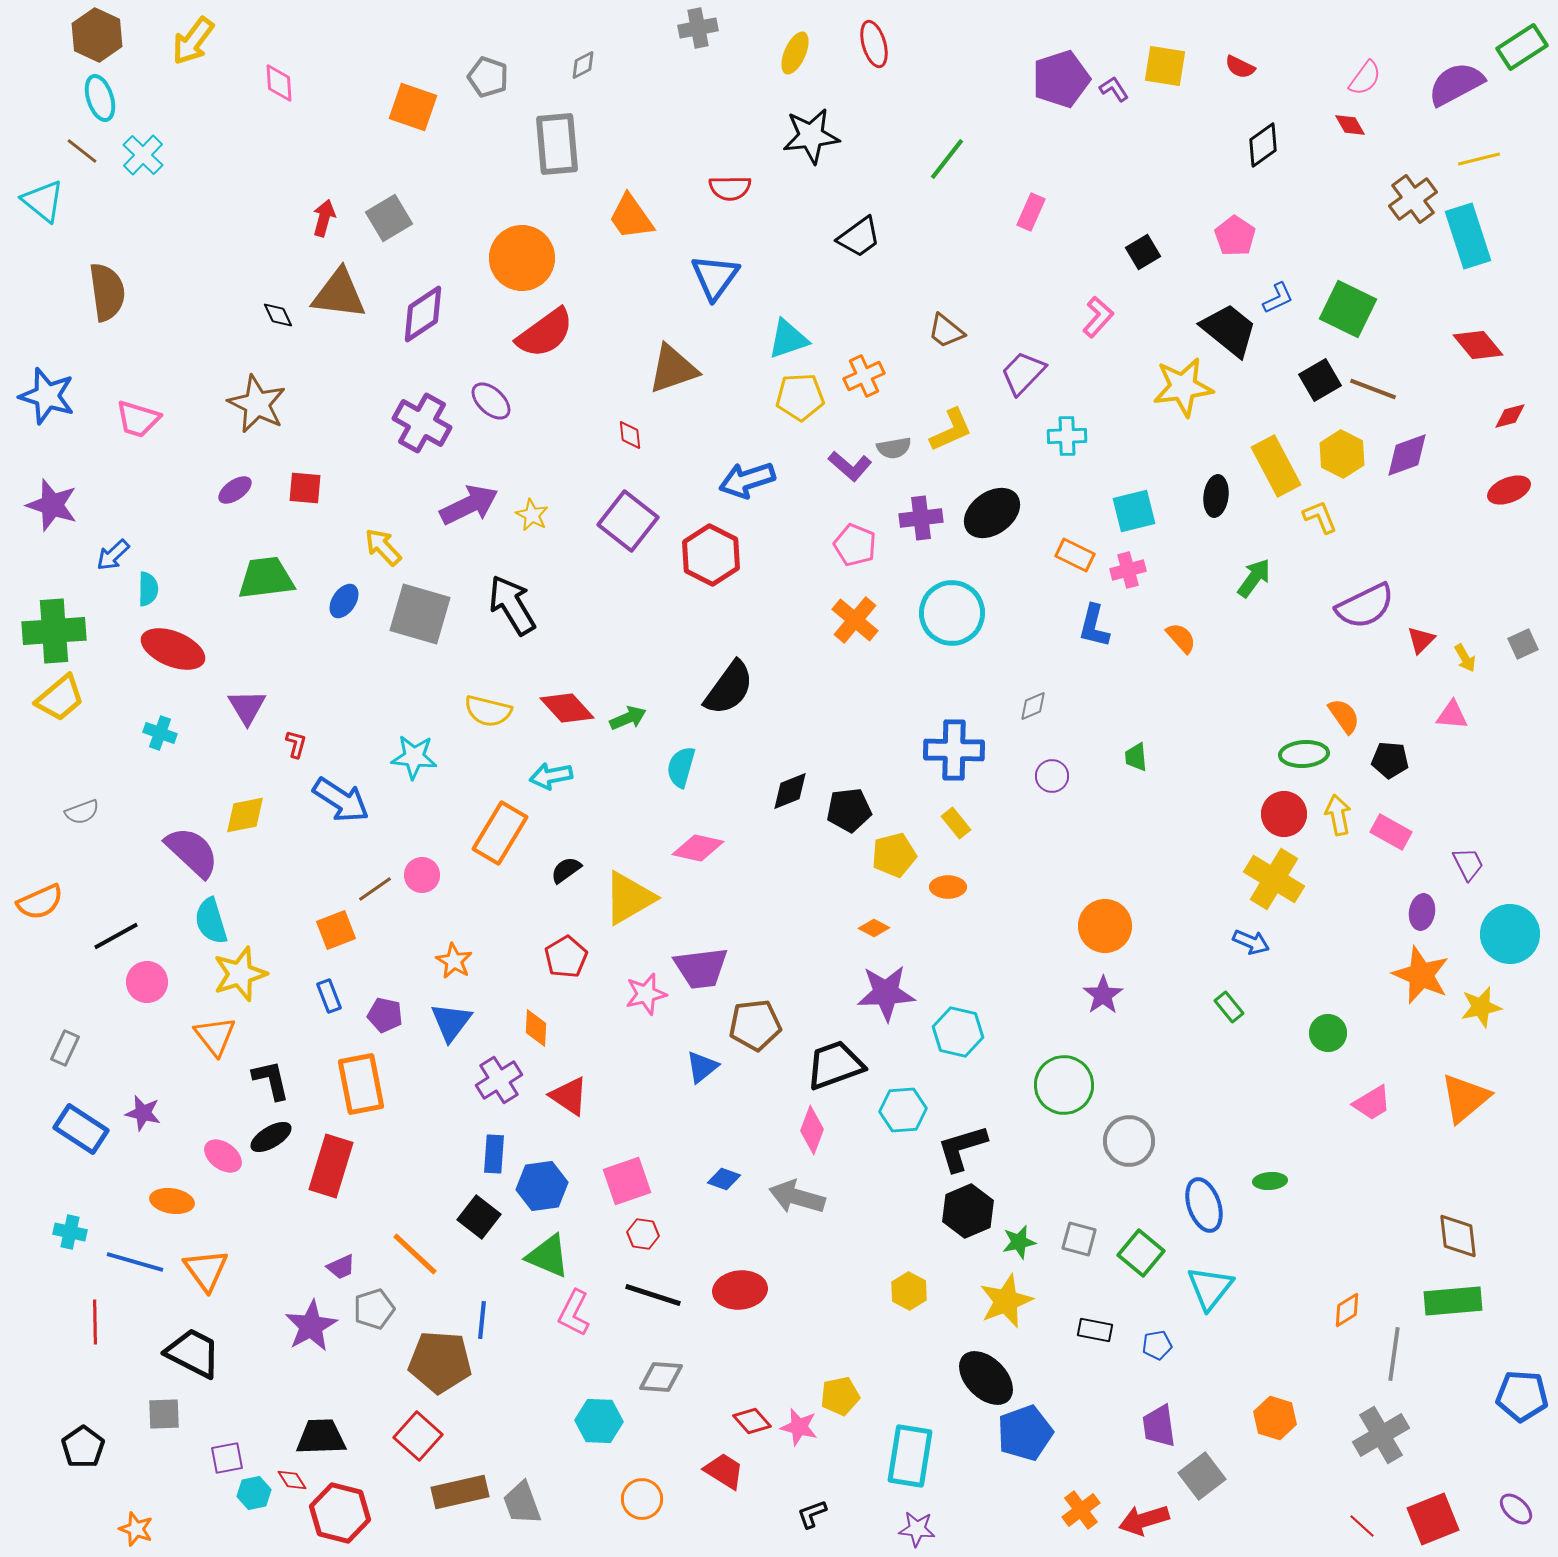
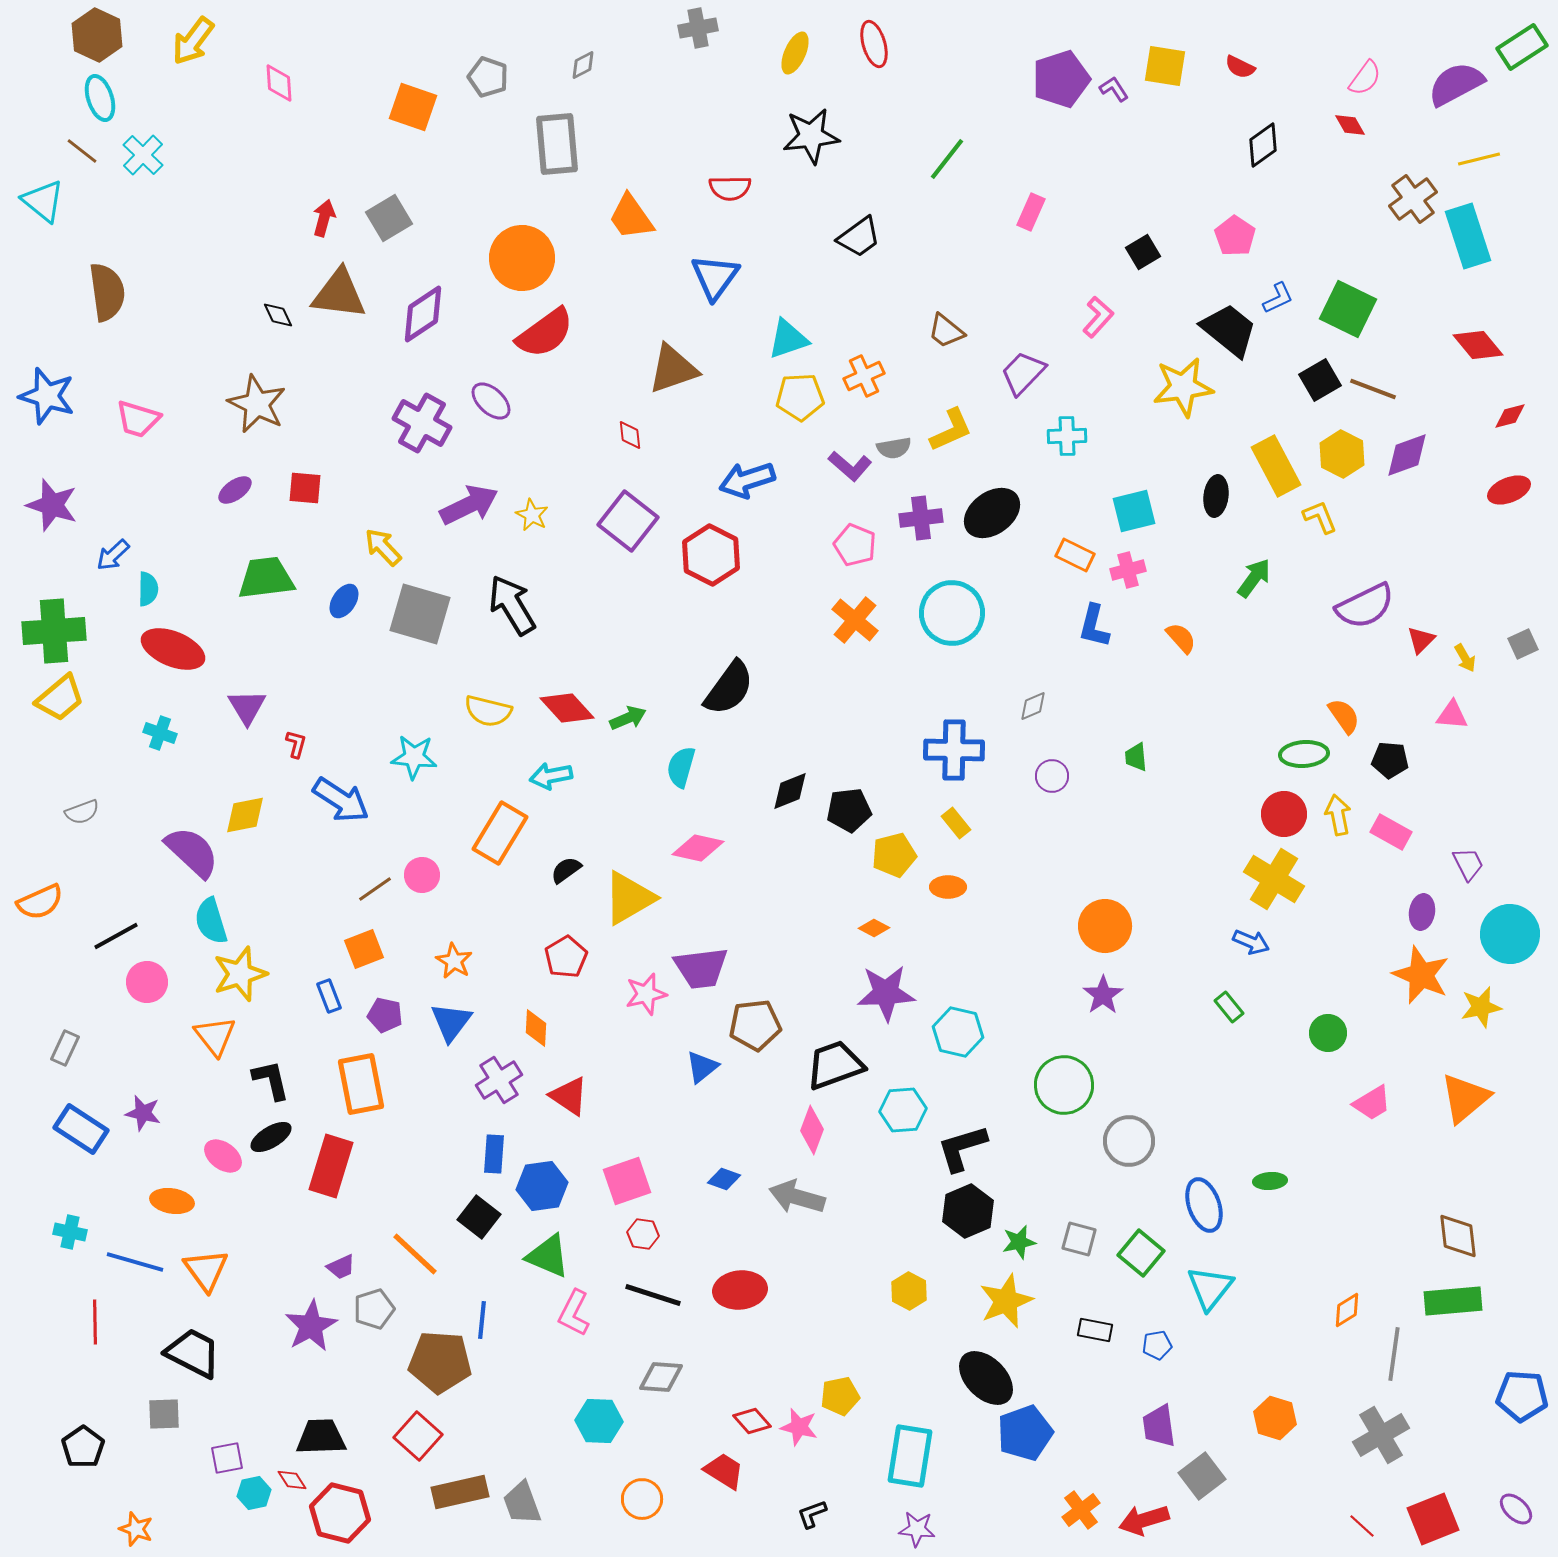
orange square at (336, 930): moved 28 px right, 19 px down
